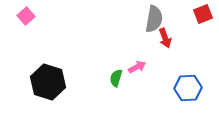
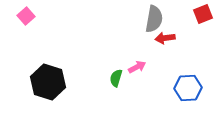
red arrow: rotated 102 degrees clockwise
